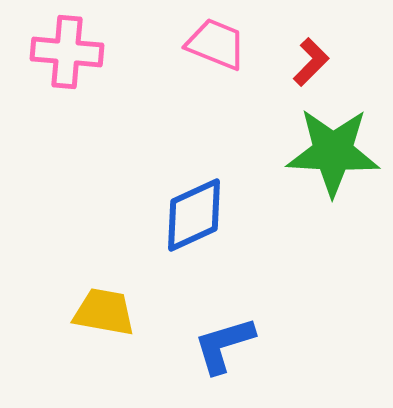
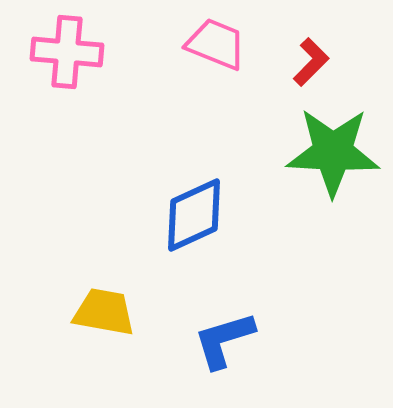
blue L-shape: moved 5 px up
